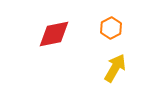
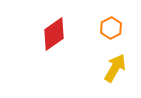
red diamond: rotated 24 degrees counterclockwise
